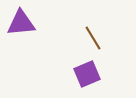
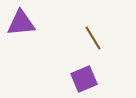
purple square: moved 3 px left, 5 px down
